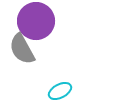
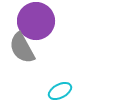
gray semicircle: moved 1 px up
